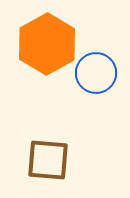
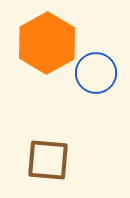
orange hexagon: moved 1 px up
